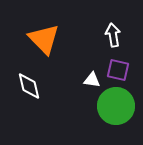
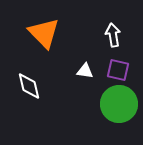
orange triangle: moved 6 px up
white triangle: moved 7 px left, 9 px up
green circle: moved 3 px right, 2 px up
